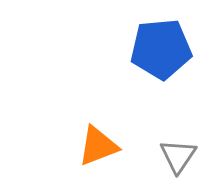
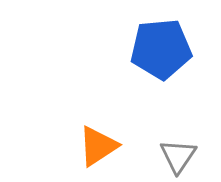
orange triangle: rotated 12 degrees counterclockwise
